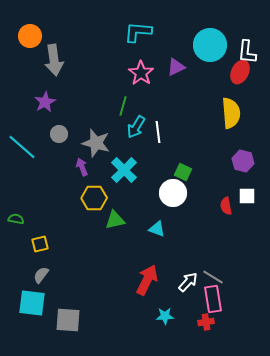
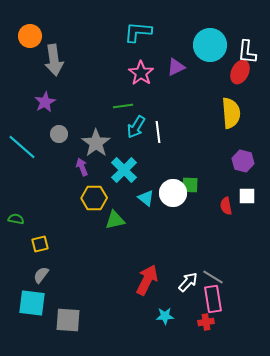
green line: rotated 66 degrees clockwise
gray star: rotated 20 degrees clockwise
green square: moved 7 px right, 13 px down; rotated 24 degrees counterclockwise
cyan triangle: moved 11 px left, 31 px up; rotated 18 degrees clockwise
